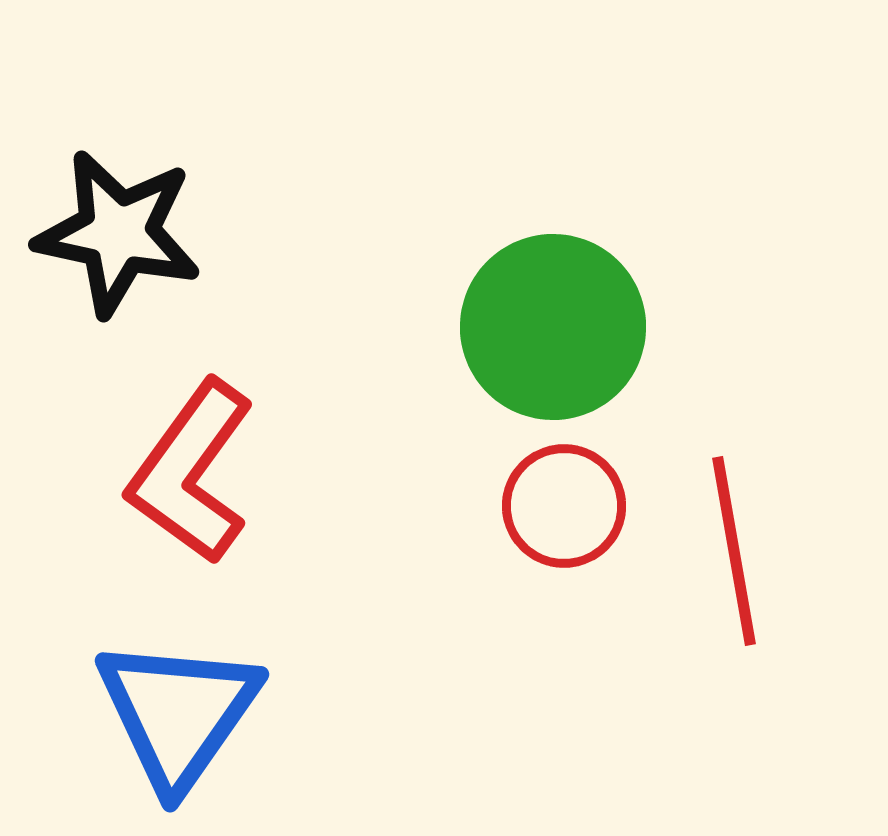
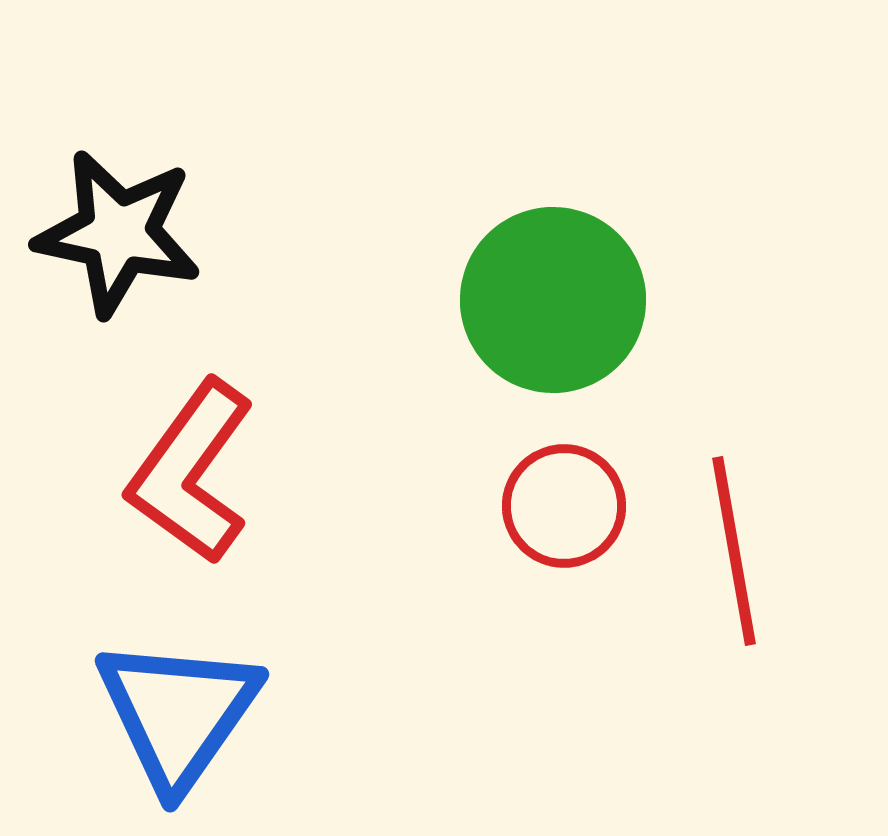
green circle: moved 27 px up
